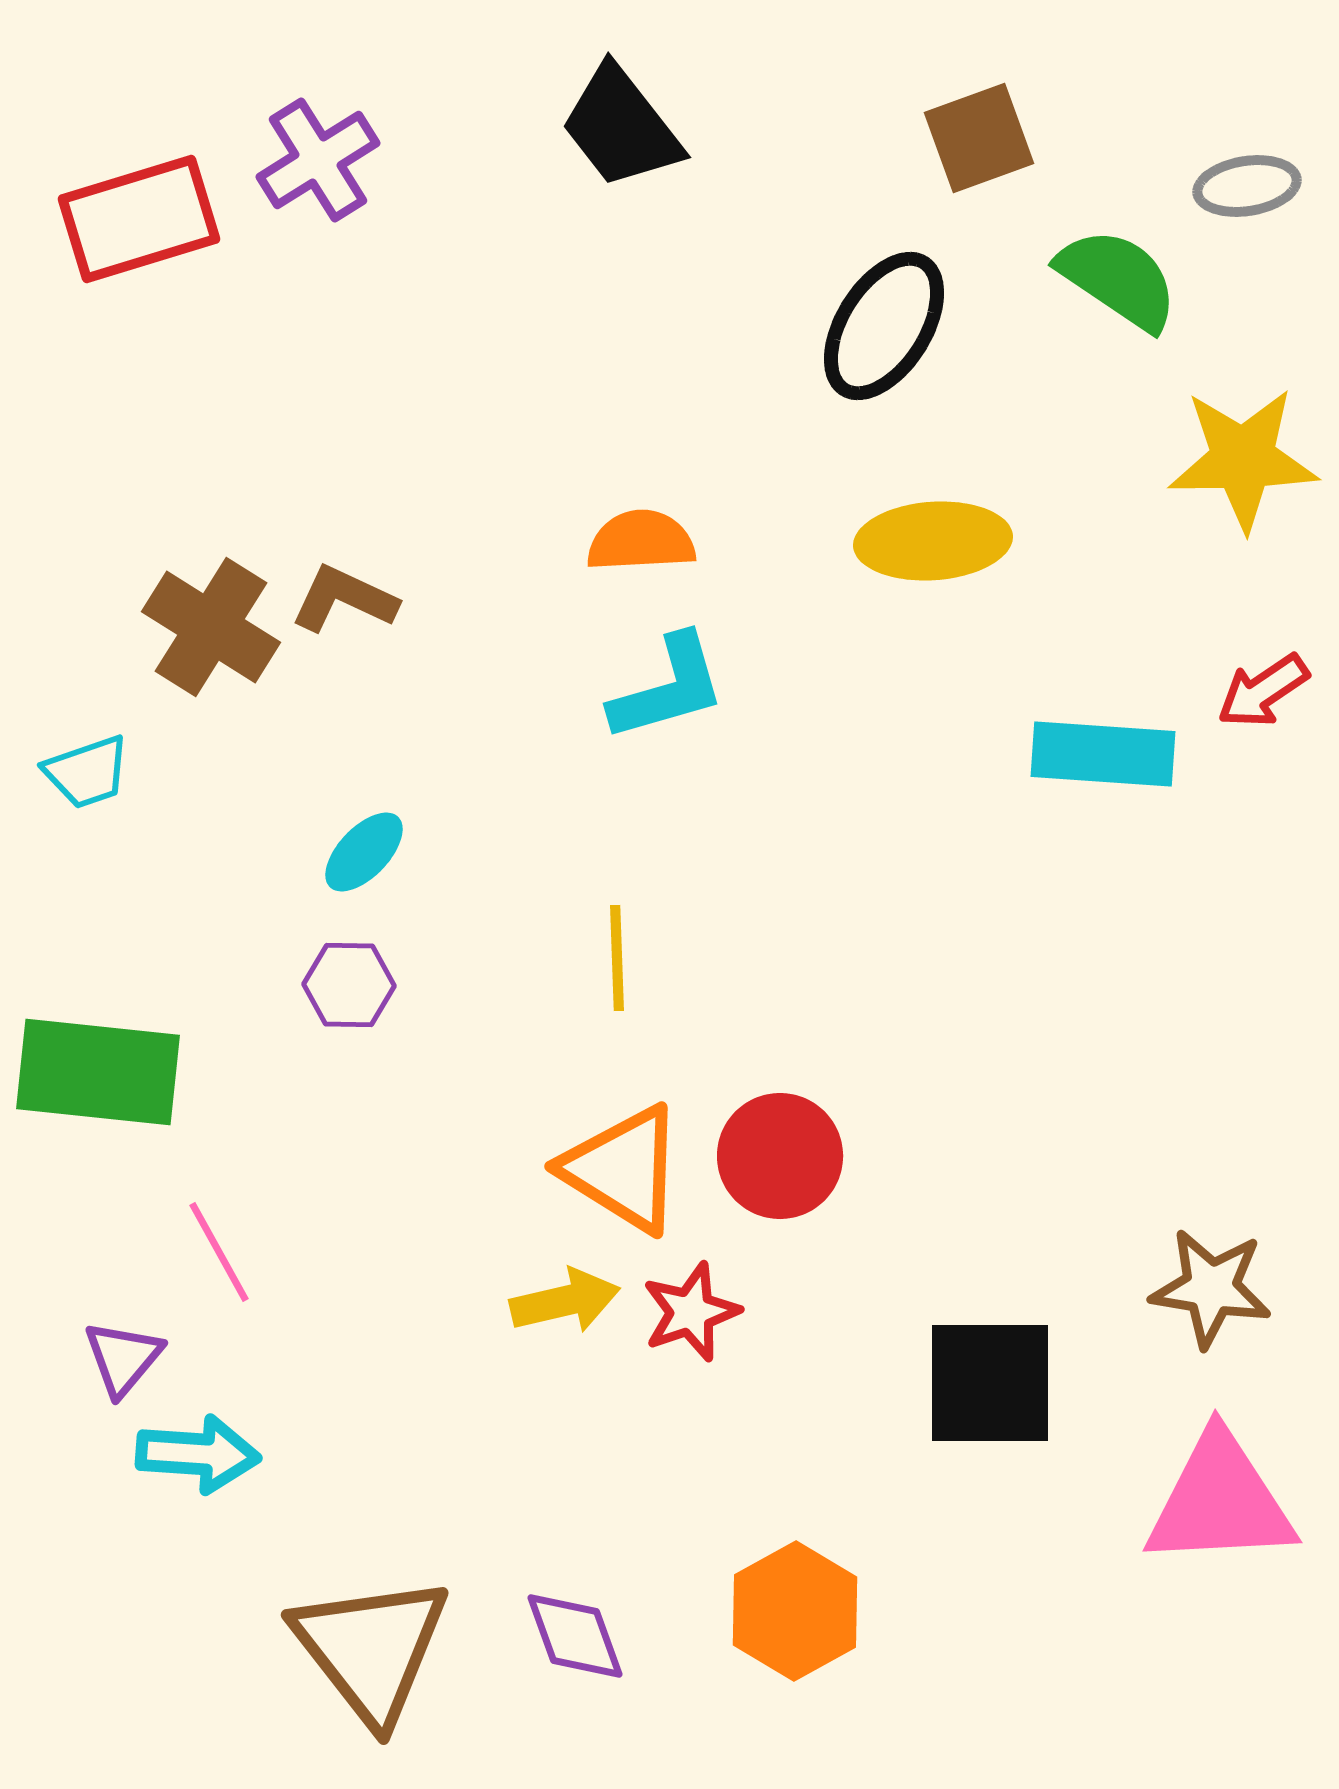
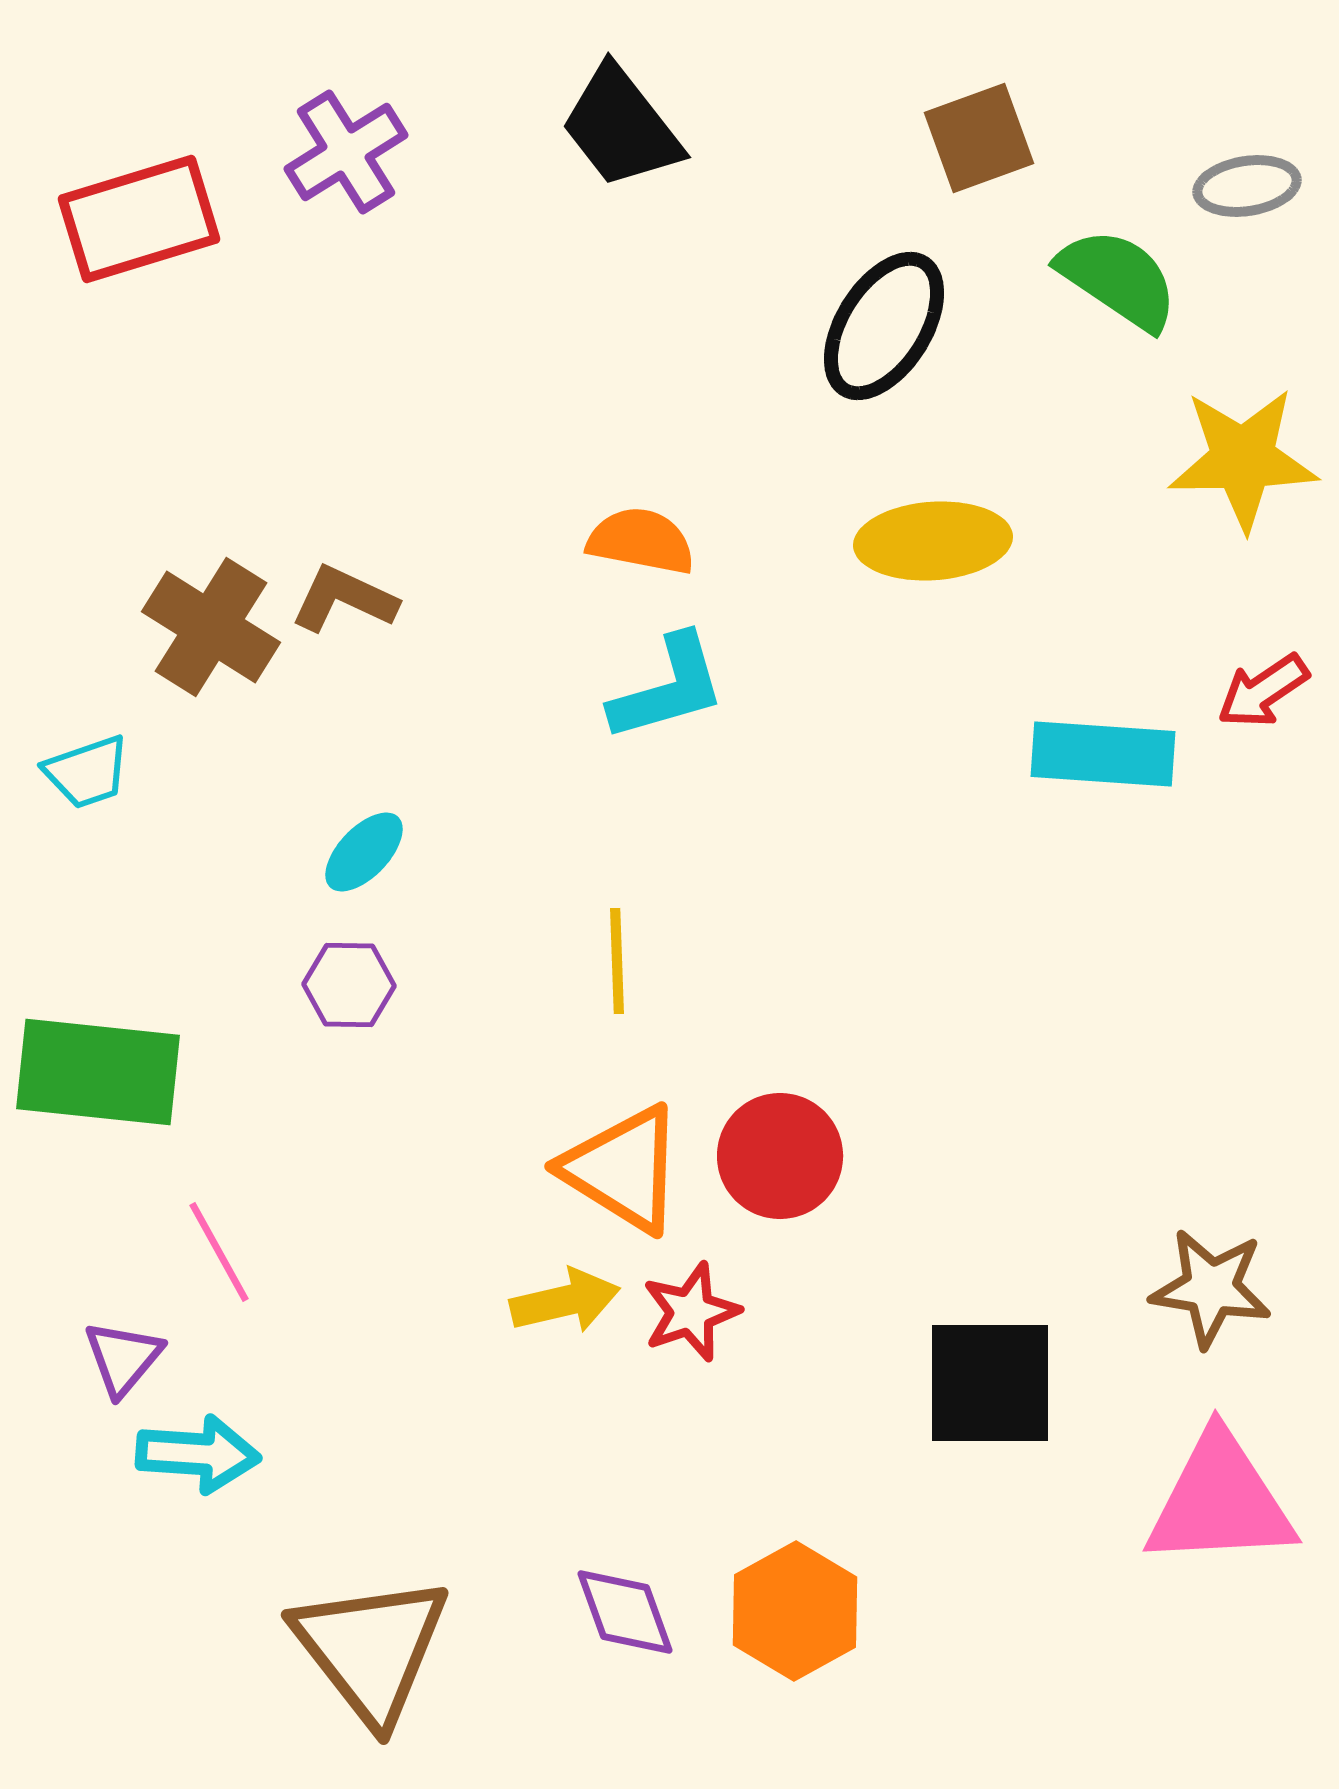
purple cross: moved 28 px right, 8 px up
orange semicircle: rotated 14 degrees clockwise
yellow line: moved 3 px down
purple diamond: moved 50 px right, 24 px up
